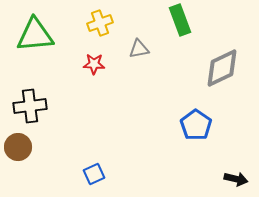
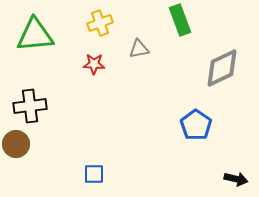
brown circle: moved 2 px left, 3 px up
blue square: rotated 25 degrees clockwise
